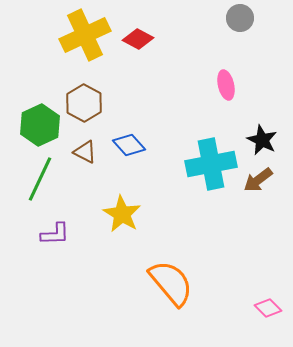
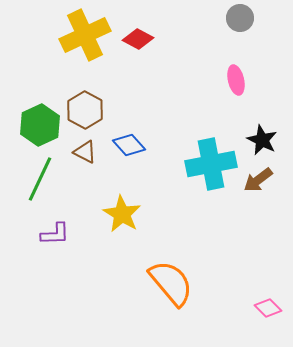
pink ellipse: moved 10 px right, 5 px up
brown hexagon: moved 1 px right, 7 px down
